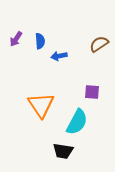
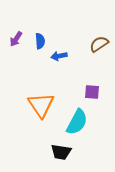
black trapezoid: moved 2 px left, 1 px down
